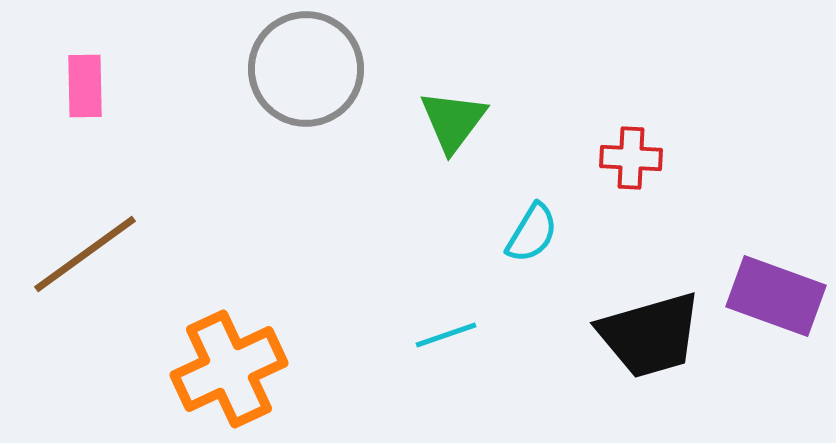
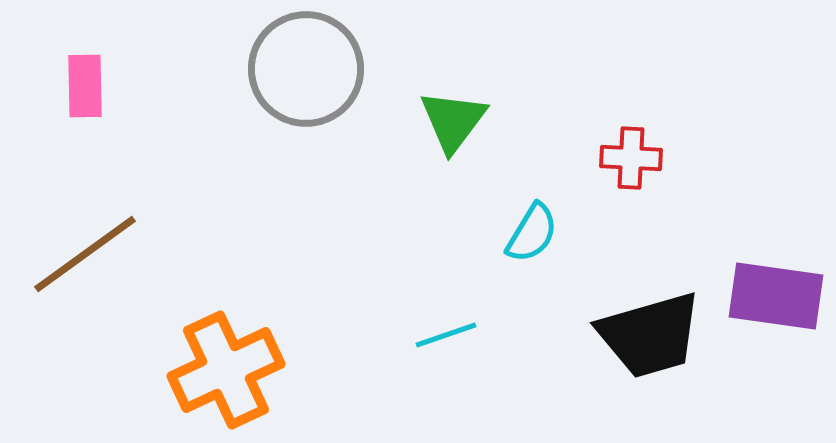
purple rectangle: rotated 12 degrees counterclockwise
orange cross: moved 3 px left, 1 px down
